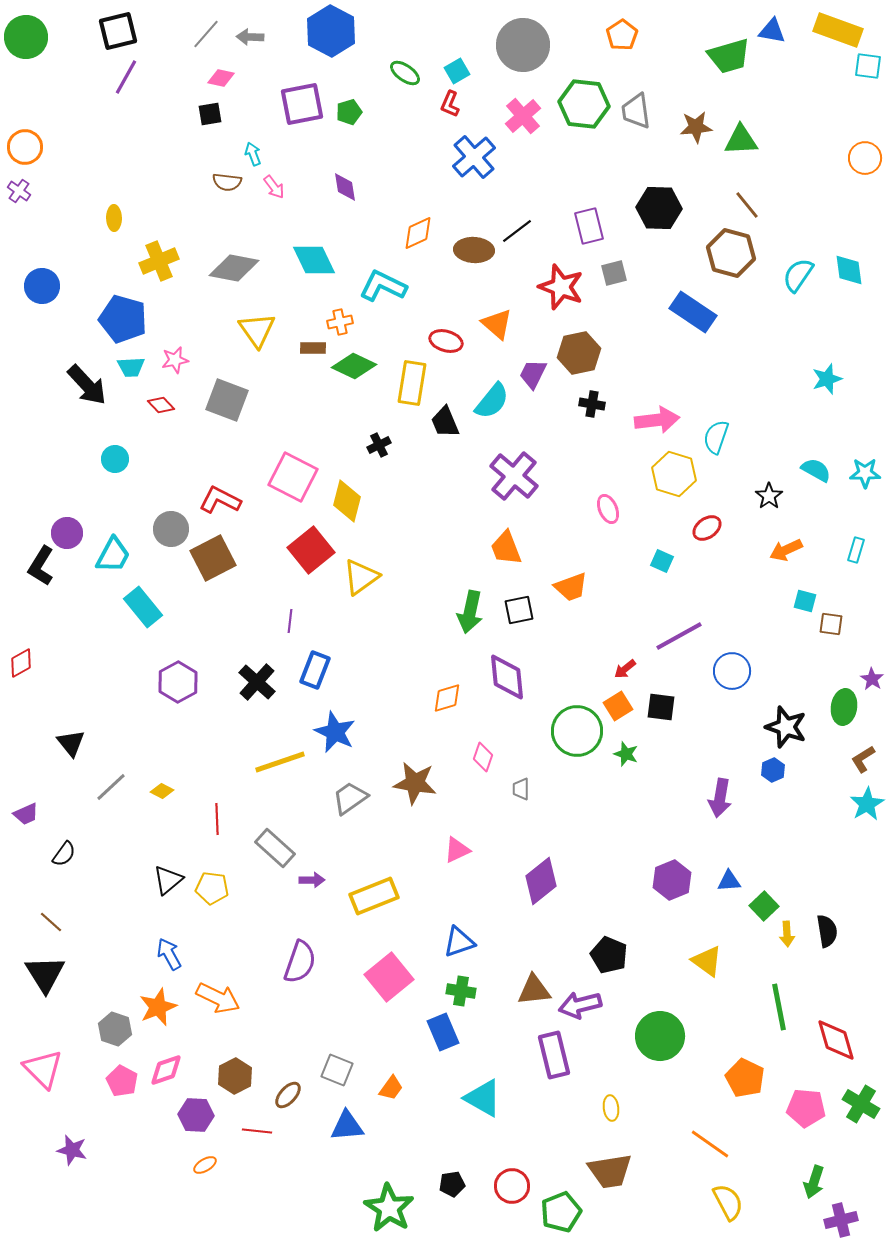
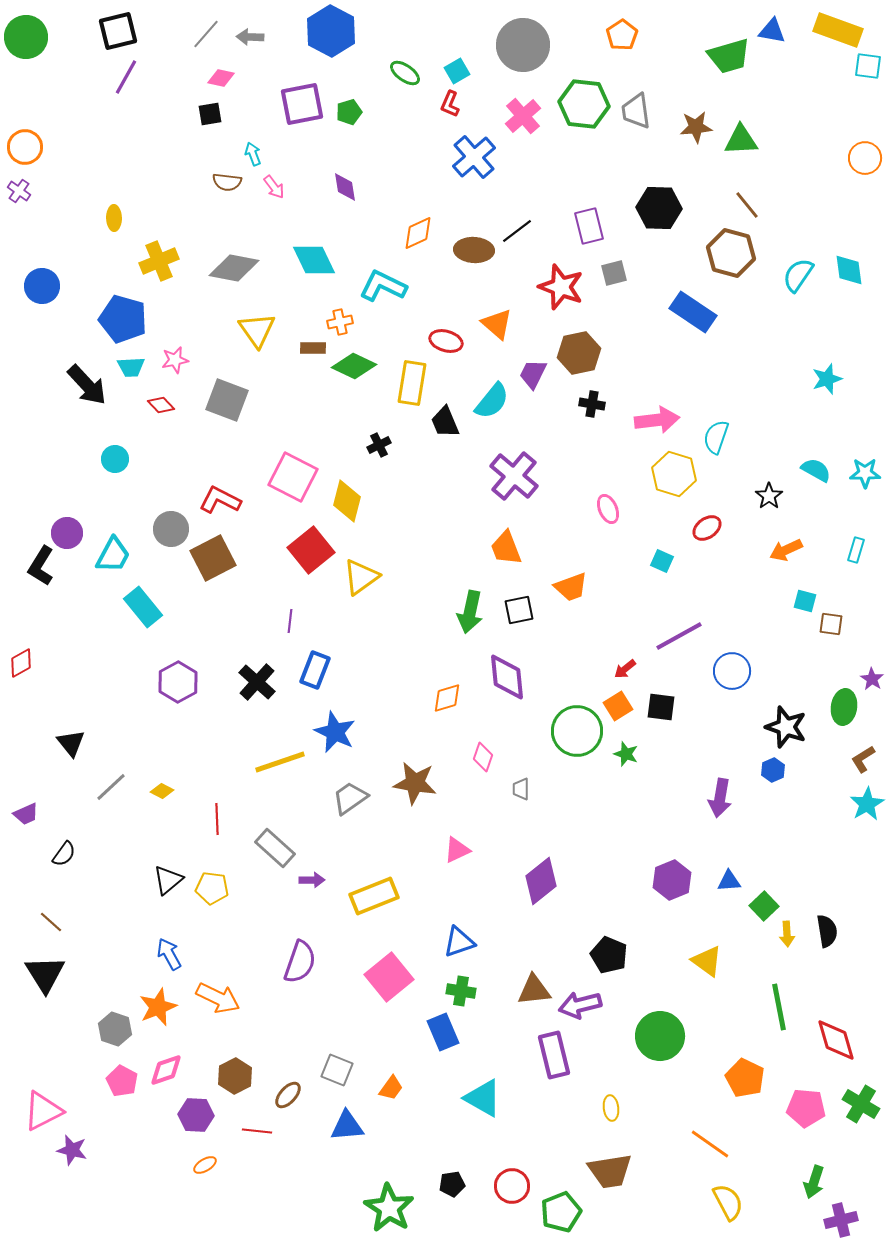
pink triangle at (43, 1069): moved 42 px down; rotated 48 degrees clockwise
